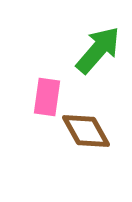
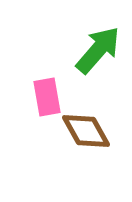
pink rectangle: rotated 18 degrees counterclockwise
